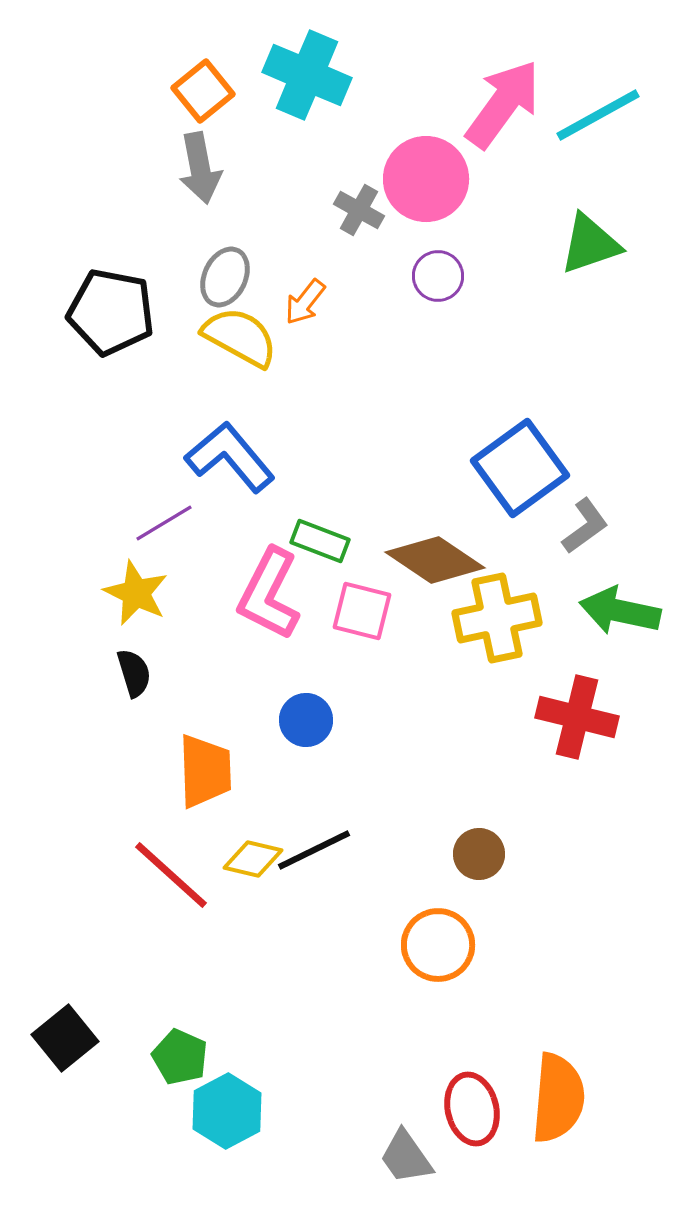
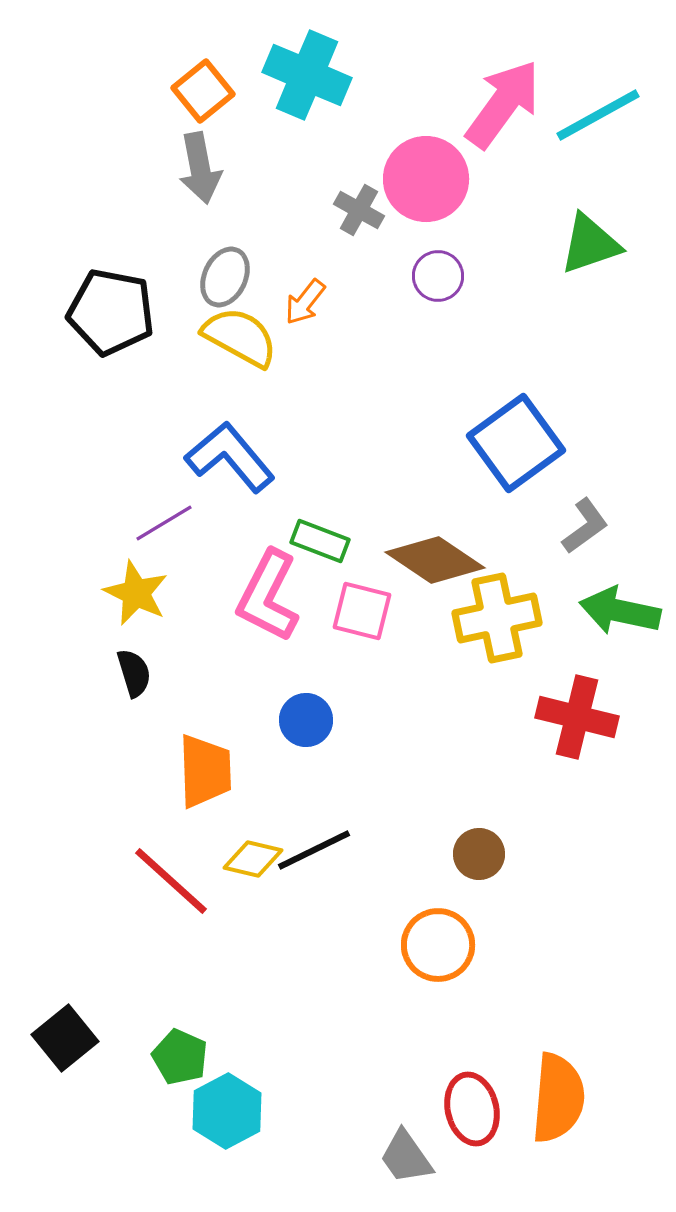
blue square: moved 4 px left, 25 px up
pink L-shape: moved 1 px left, 2 px down
red line: moved 6 px down
